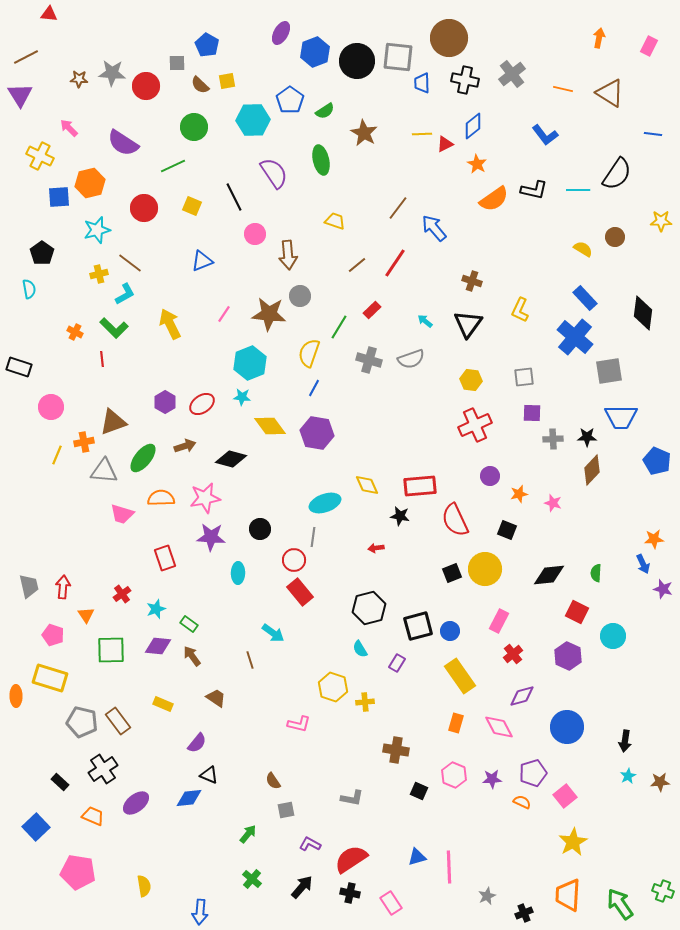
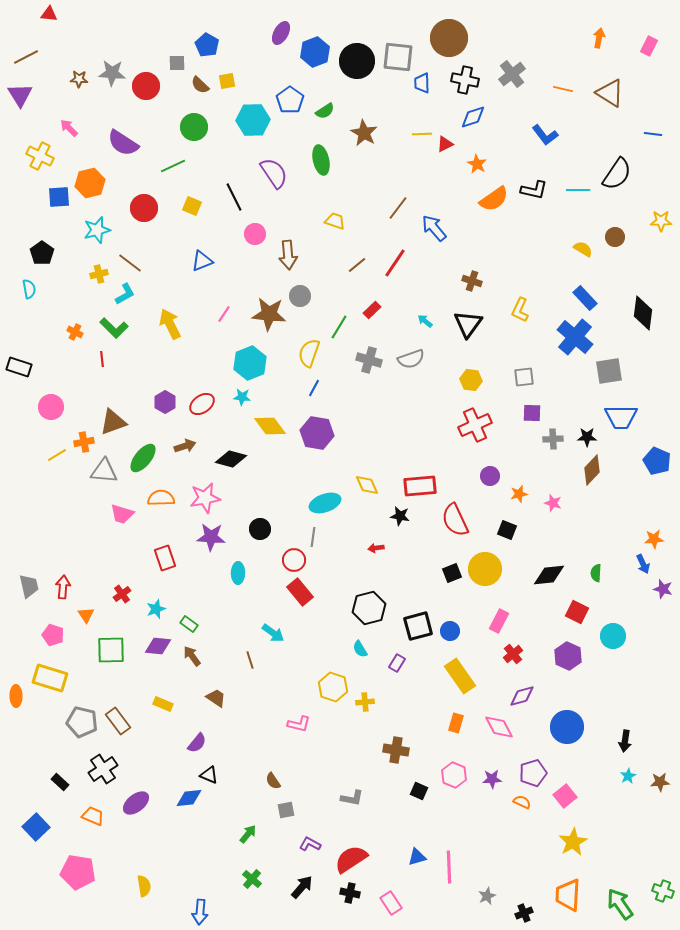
blue diamond at (473, 126): moved 9 px up; rotated 20 degrees clockwise
yellow line at (57, 455): rotated 36 degrees clockwise
